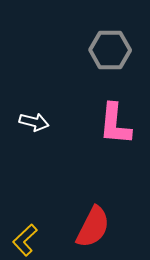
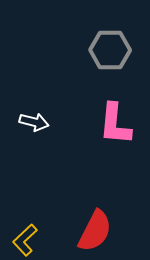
red semicircle: moved 2 px right, 4 px down
